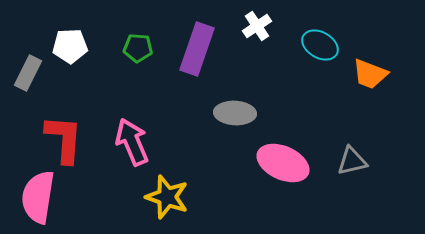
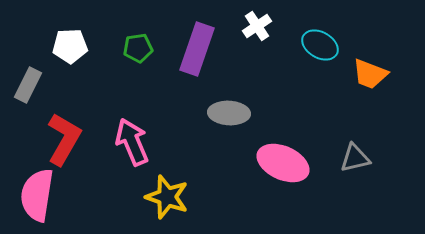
green pentagon: rotated 12 degrees counterclockwise
gray rectangle: moved 12 px down
gray ellipse: moved 6 px left
red L-shape: rotated 26 degrees clockwise
gray triangle: moved 3 px right, 3 px up
pink semicircle: moved 1 px left, 2 px up
